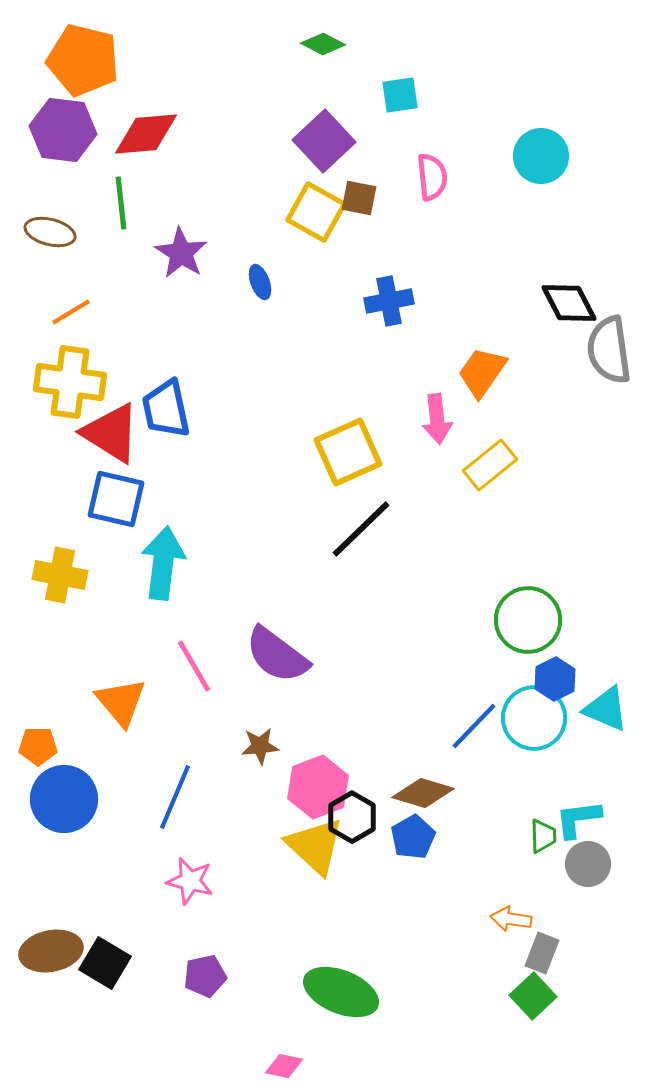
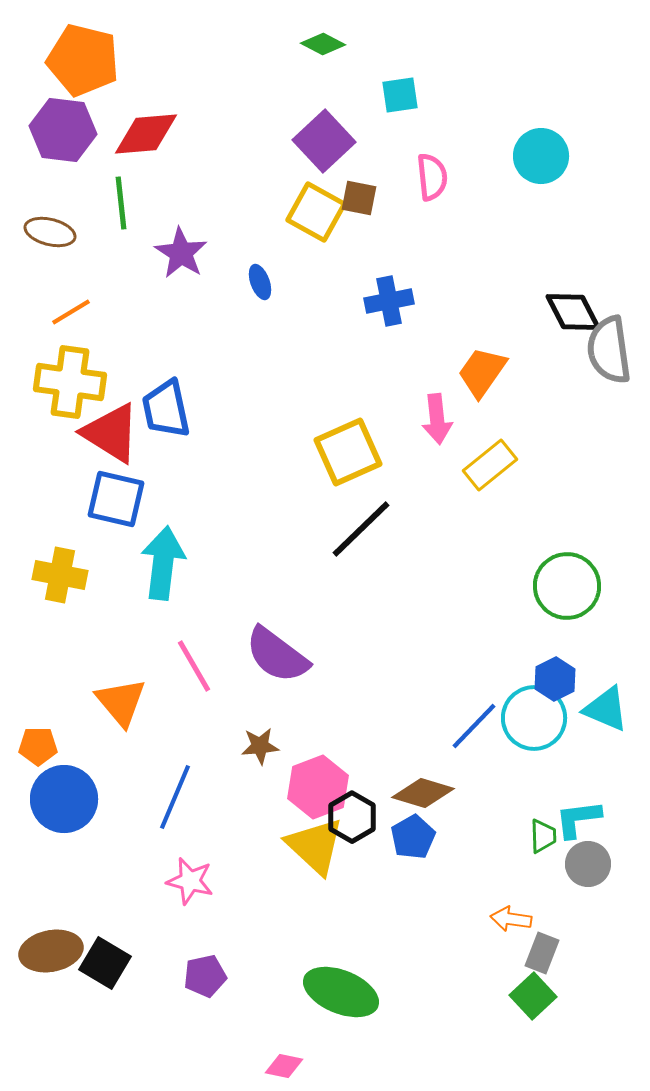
black diamond at (569, 303): moved 4 px right, 9 px down
green circle at (528, 620): moved 39 px right, 34 px up
